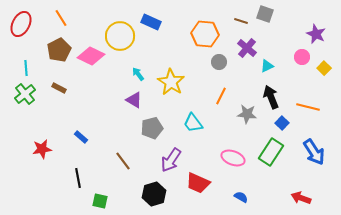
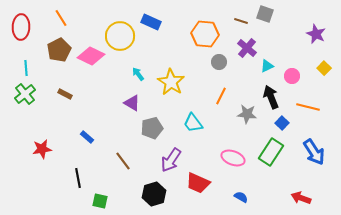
red ellipse at (21, 24): moved 3 px down; rotated 25 degrees counterclockwise
pink circle at (302, 57): moved 10 px left, 19 px down
brown rectangle at (59, 88): moved 6 px right, 6 px down
purple triangle at (134, 100): moved 2 px left, 3 px down
blue rectangle at (81, 137): moved 6 px right
